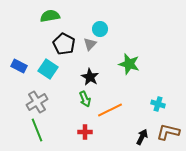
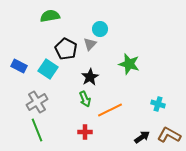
black pentagon: moved 2 px right, 5 px down
black star: rotated 12 degrees clockwise
brown L-shape: moved 1 px right, 3 px down; rotated 15 degrees clockwise
black arrow: rotated 28 degrees clockwise
